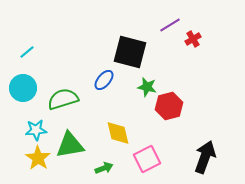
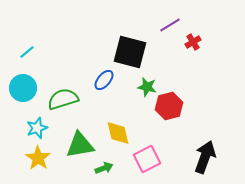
red cross: moved 3 px down
cyan star: moved 1 px right, 2 px up; rotated 15 degrees counterclockwise
green triangle: moved 10 px right
